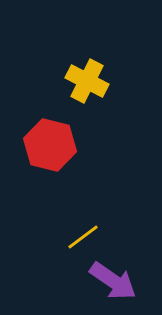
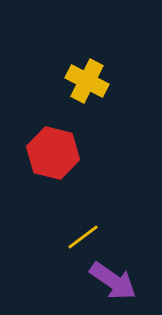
red hexagon: moved 3 px right, 8 px down
